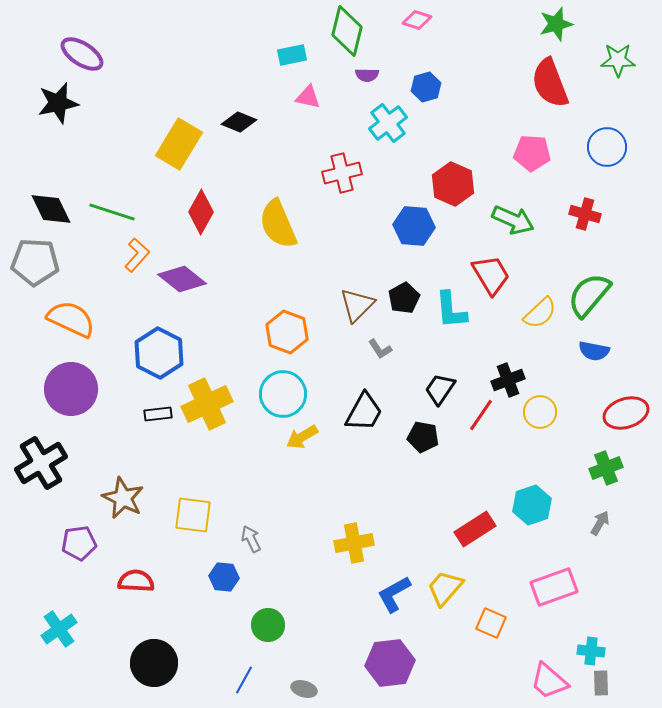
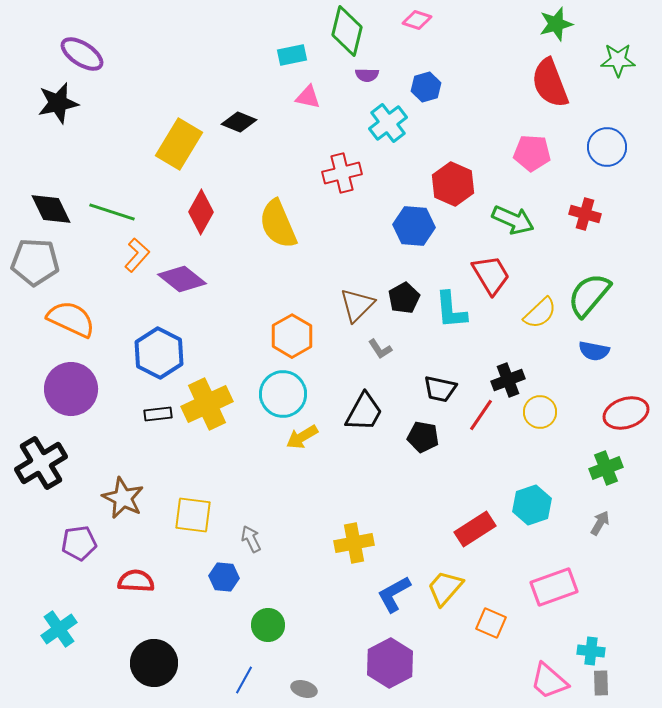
orange hexagon at (287, 332): moved 5 px right, 4 px down; rotated 9 degrees clockwise
black trapezoid at (440, 389): rotated 112 degrees counterclockwise
purple hexagon at (390, 663): rotated 21 degrees counterclockwise
